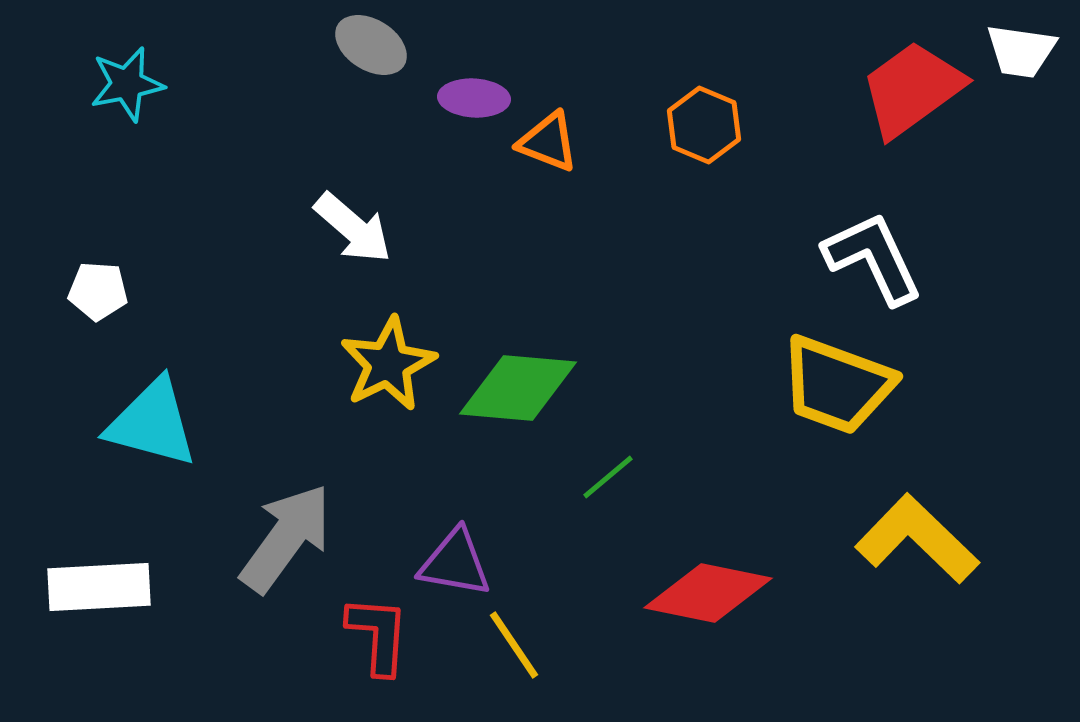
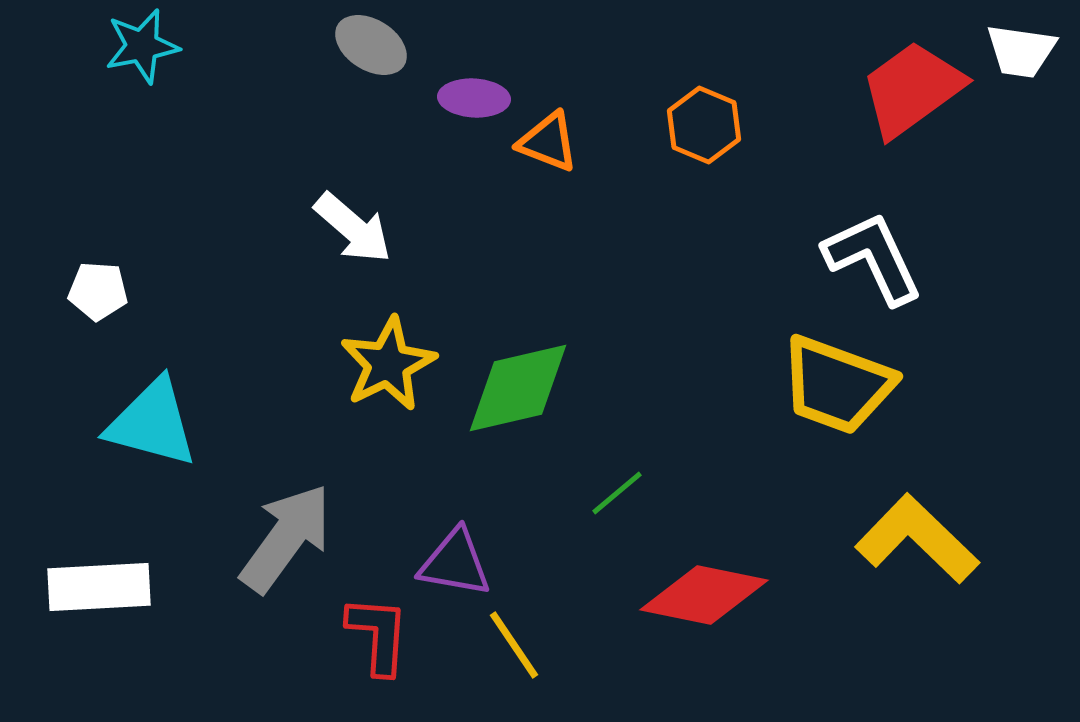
cyan star: moved 15 px right, 38 px up
green diamond: rotated 18 degrees counterclockwise
green line: moved 9 px right, 16 px down
red diamond: moved 4 px left, 2 px down
